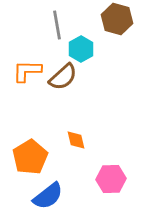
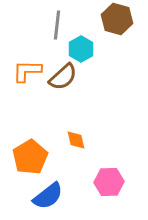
gray line: rotated 16 degrees clockwise
pink hexagon: moved 2 px left, 3 px down
